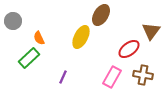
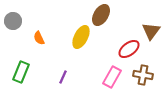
green rectangle: moved 8 px left, 14 px down; rotated 25 degrees counterclockwise
